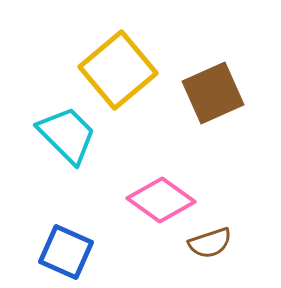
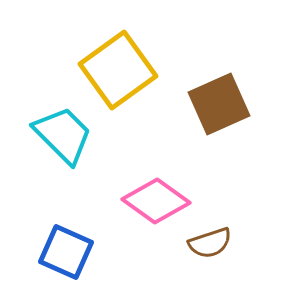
yellow square: rotated 4 degrees clockwise
brown square: moved 6 px right, 11 px down
cyan trapezoid: moved 4 px left
pink diamond: moved 5 px left, 1 px down
